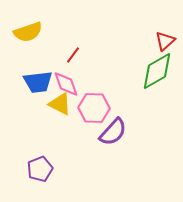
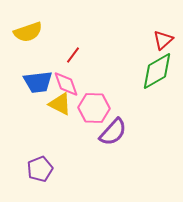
red triangle: moved 2 px left, 1 px up
